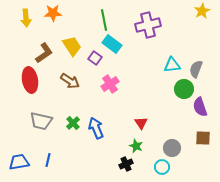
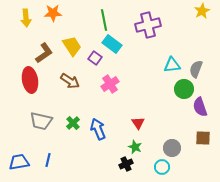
red triangle: moved 3 px left
blue arrow: moved 2 px right, 1 px down
green star: moved 1 px left, 1 px down
